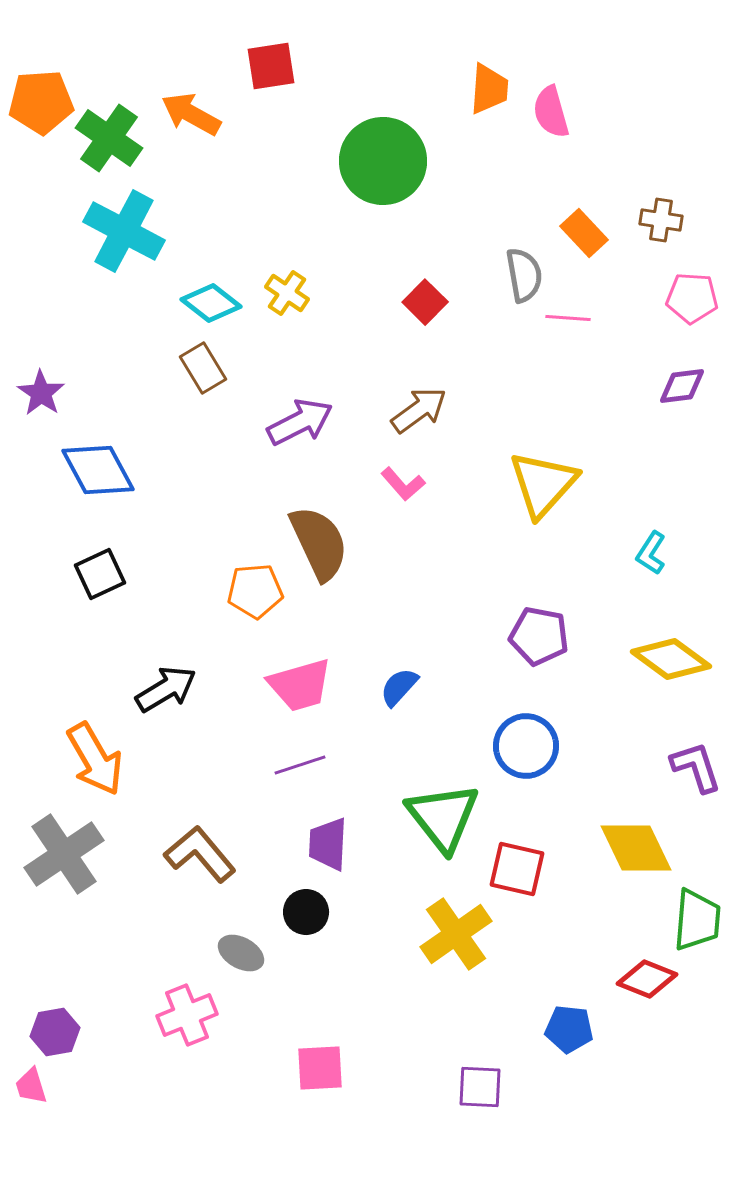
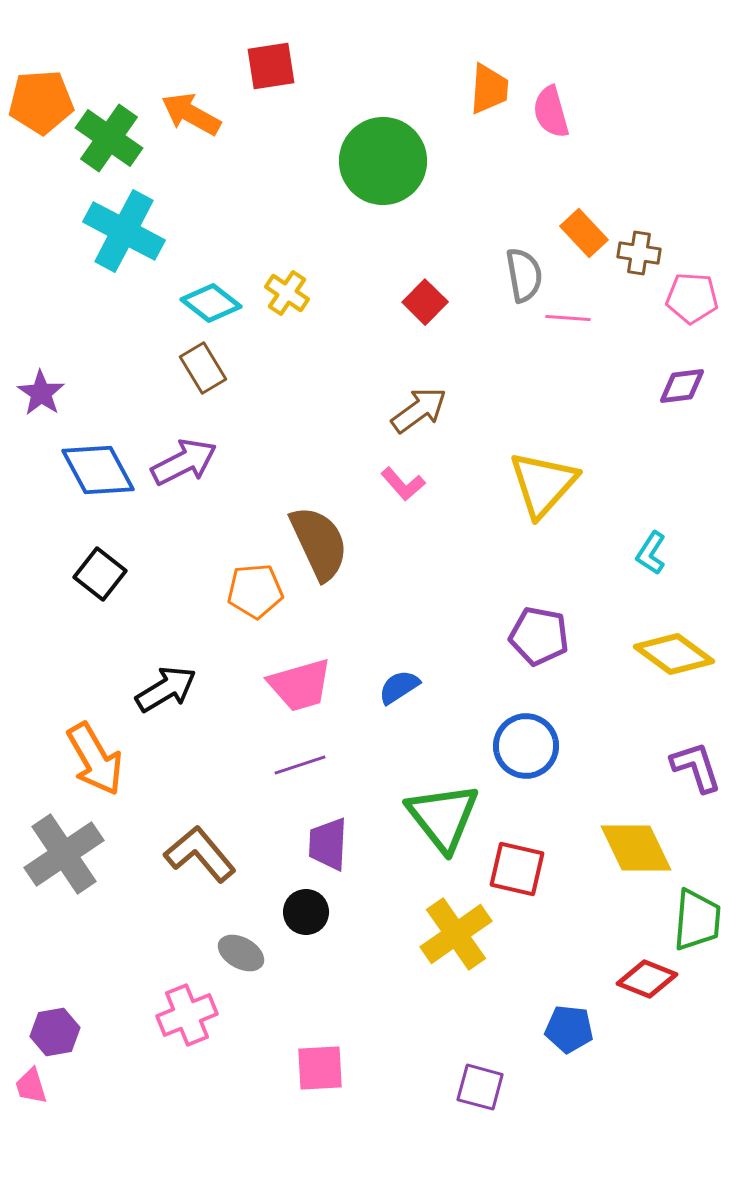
brown cross at (661, 220): moved 22 px left, 33 px down
purple arrow at (300, 422): moved 116 px left, 40 px down
black square at (100, 574): rotated 27 degrees counterclockwise
yellow diamond at (671, 659): moved 3 px right, 5 px up
blue semicircle at (399, 687): rotated 15 degrees clockwise
purple square at (480, 1087): rotated 12 degrees clockwise
